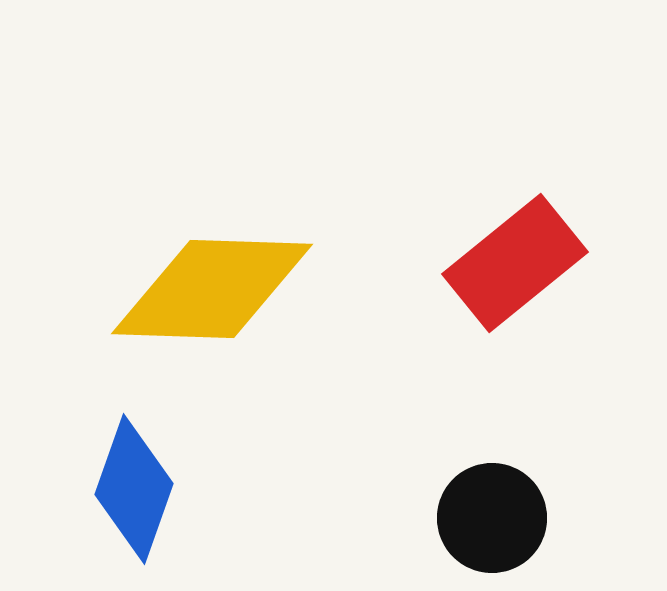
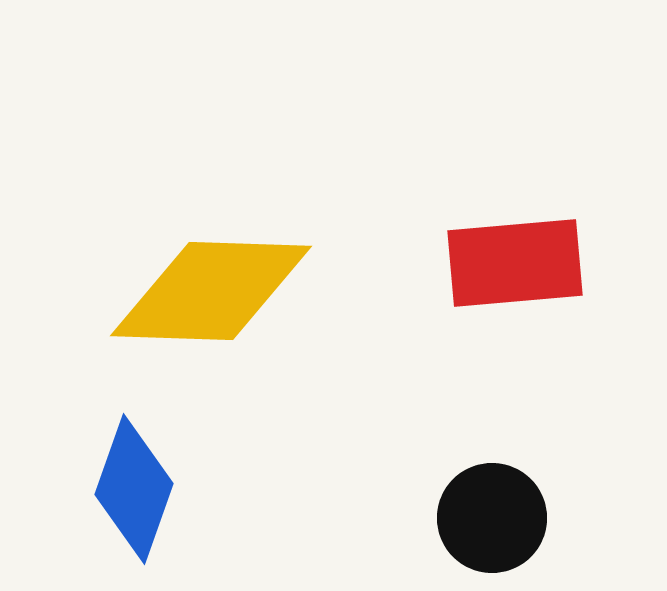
red rectangle: rotated 34 degrees clockwise
yellow diamond: moved 1 px left, 2 px down
